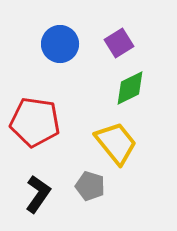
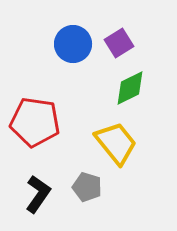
blue circle: moved 13 px right
gray pentagon: moved 3 px left, 1 px down
